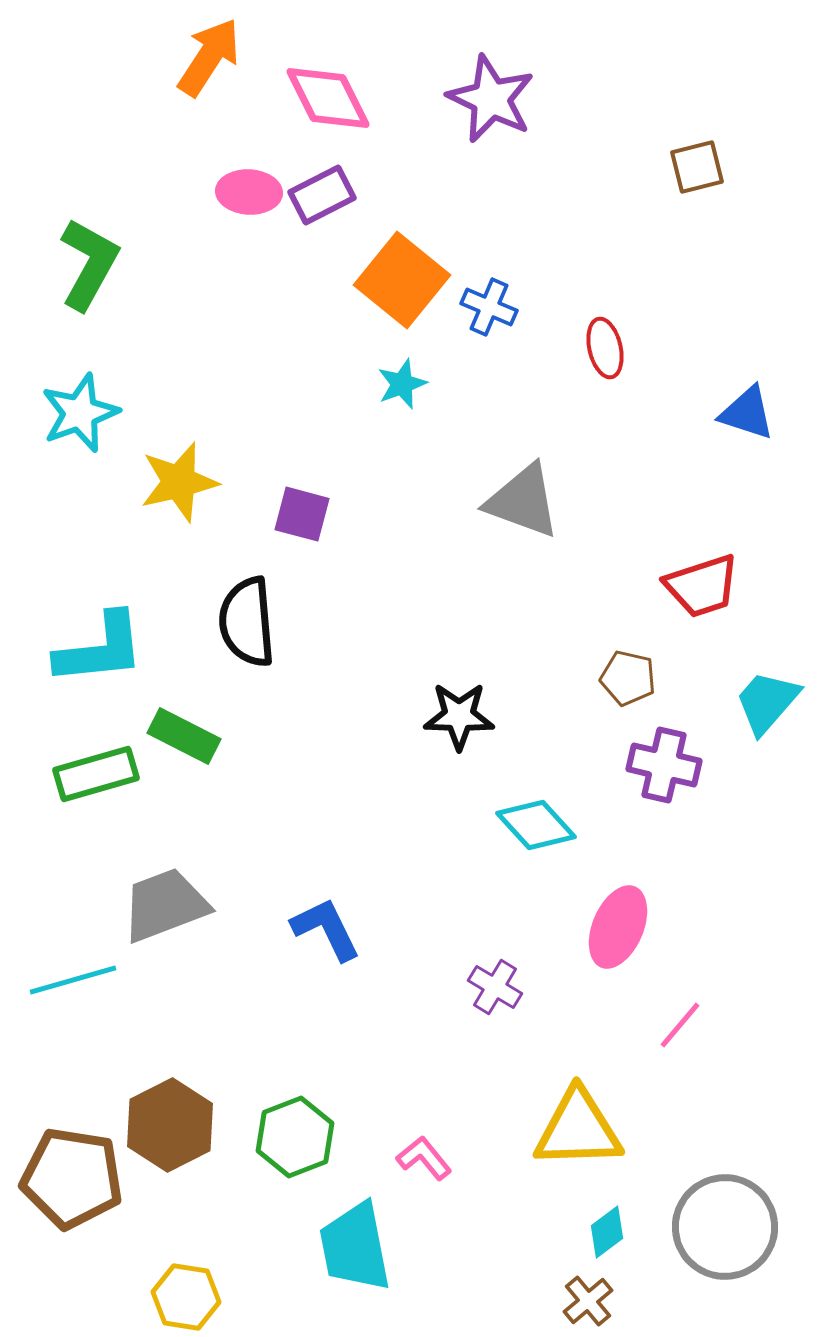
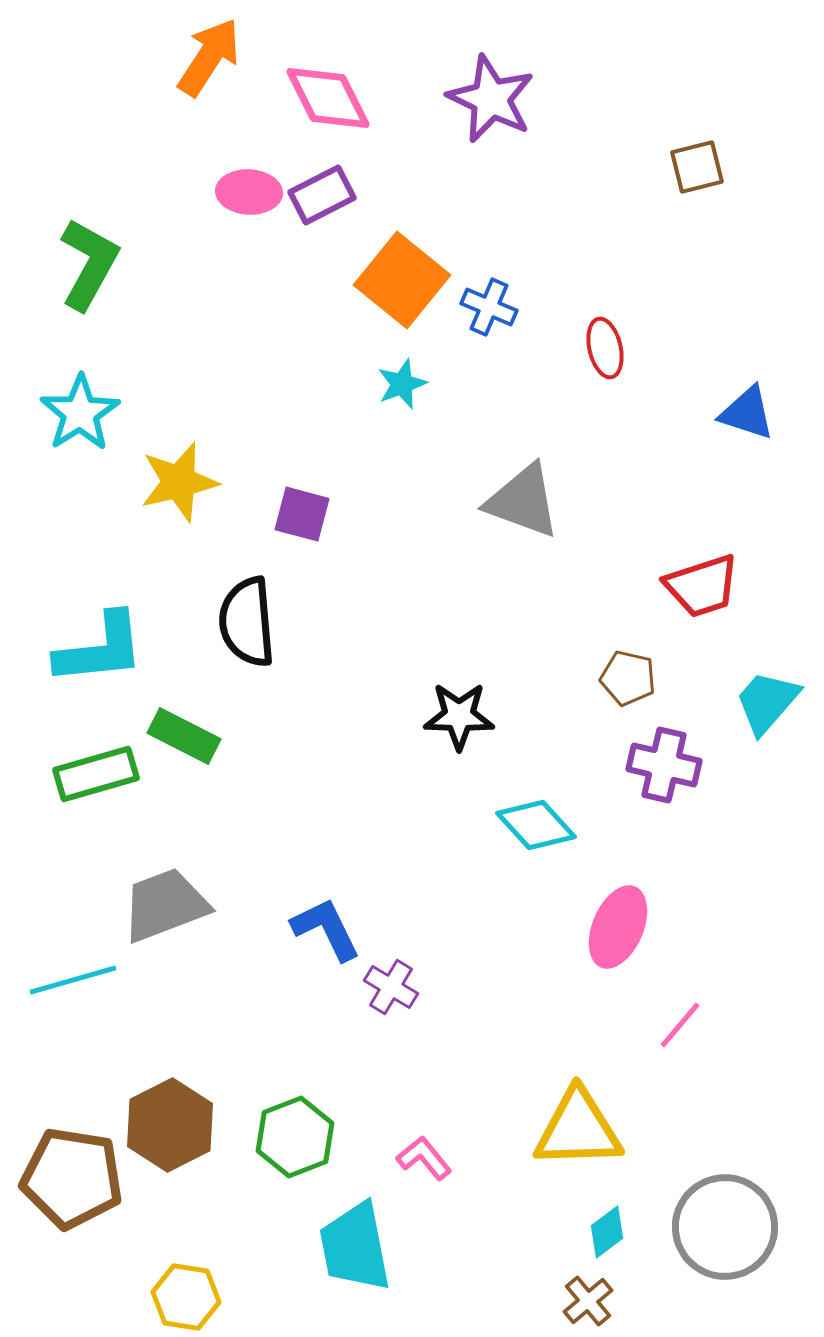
cyan star at (80, 413): rotated 12 degrees counterclockwise
purple cross at (495, 987): moved 104 px left
